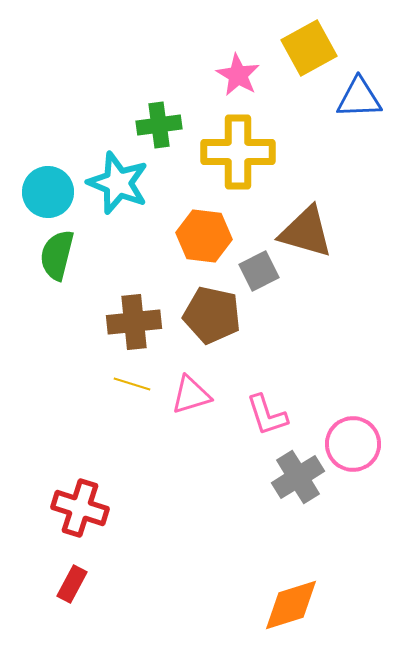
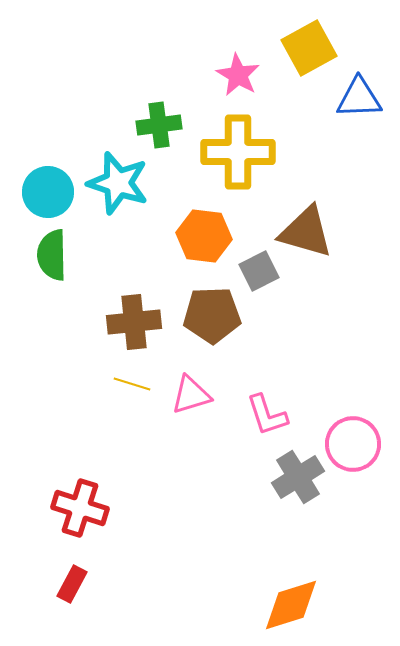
cyan star: rotated 4 degrees counterclockwise
green semicircle: moved 5 px left; rotated 15 degrees counterclockwise
brown pentagon: rotated 14 degrees counterclockwise
